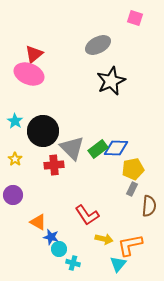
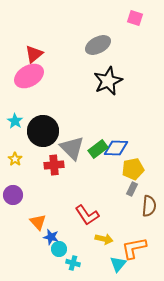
pink ellipse: moved 2 px down; rotated 52 degrees counterclockwise
black star: moved 3 px left
orange triangle: rotated 18 degrees clockwise
orange L-shape: moved 4 px right, 3 px down
